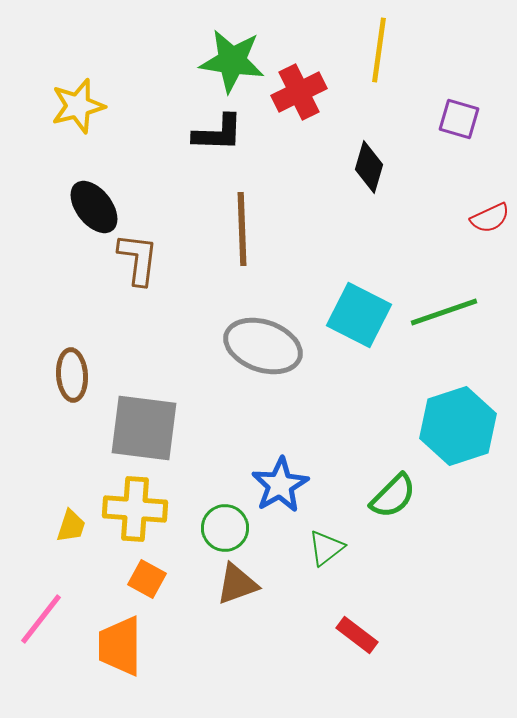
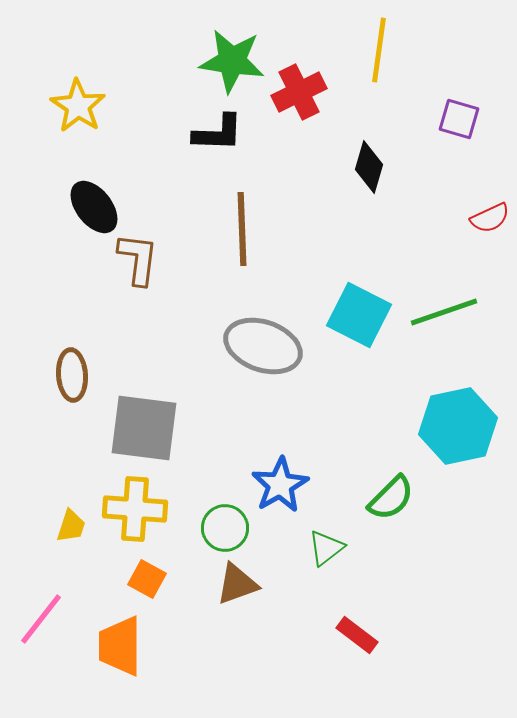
yellow star: rotated 24 degrees counterclockwise
cyan hexagon: rotated 6 degrees clockwise
green semicircle: moved 2 px left, 2 px down
